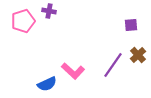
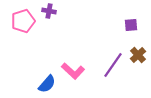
blue semicircle: rotated 24 degrees counterclockwise
